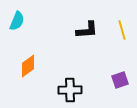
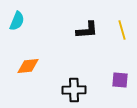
orange diamond: rotated 30 degrees clockwise
purple square: rotated 24 degrees clockwise
black cross: moved 4 px right
